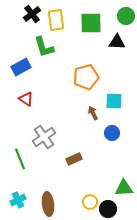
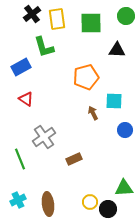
yellow rectangle: moved 1 px right, 1 px up
black triangle: moved 8 px down
blue circle: moved 13 px right, 3 px up
